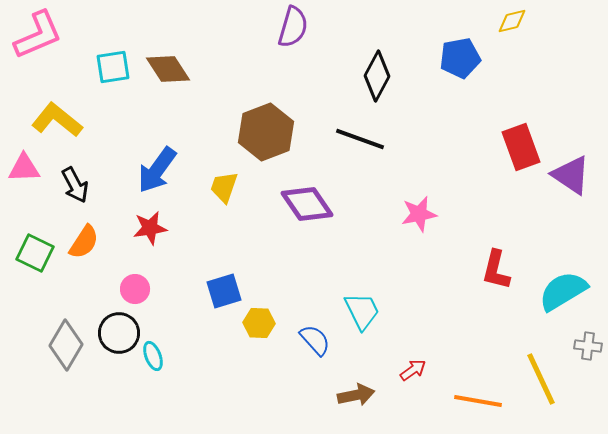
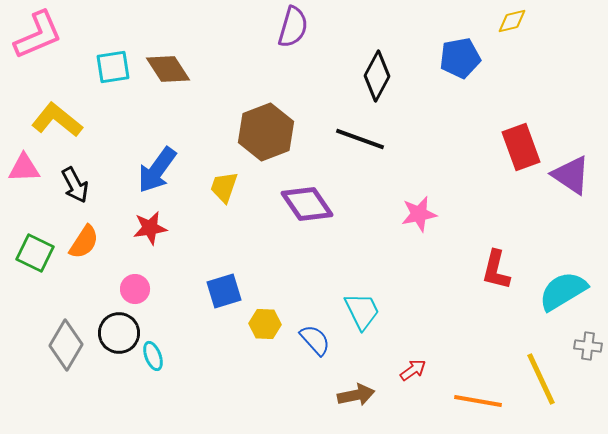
yellow hexagon: moved 6 px right, 1 px down
